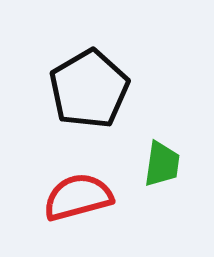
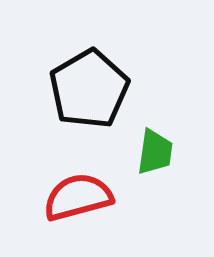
green trapezoid: moved 7 px left, 12 px up
